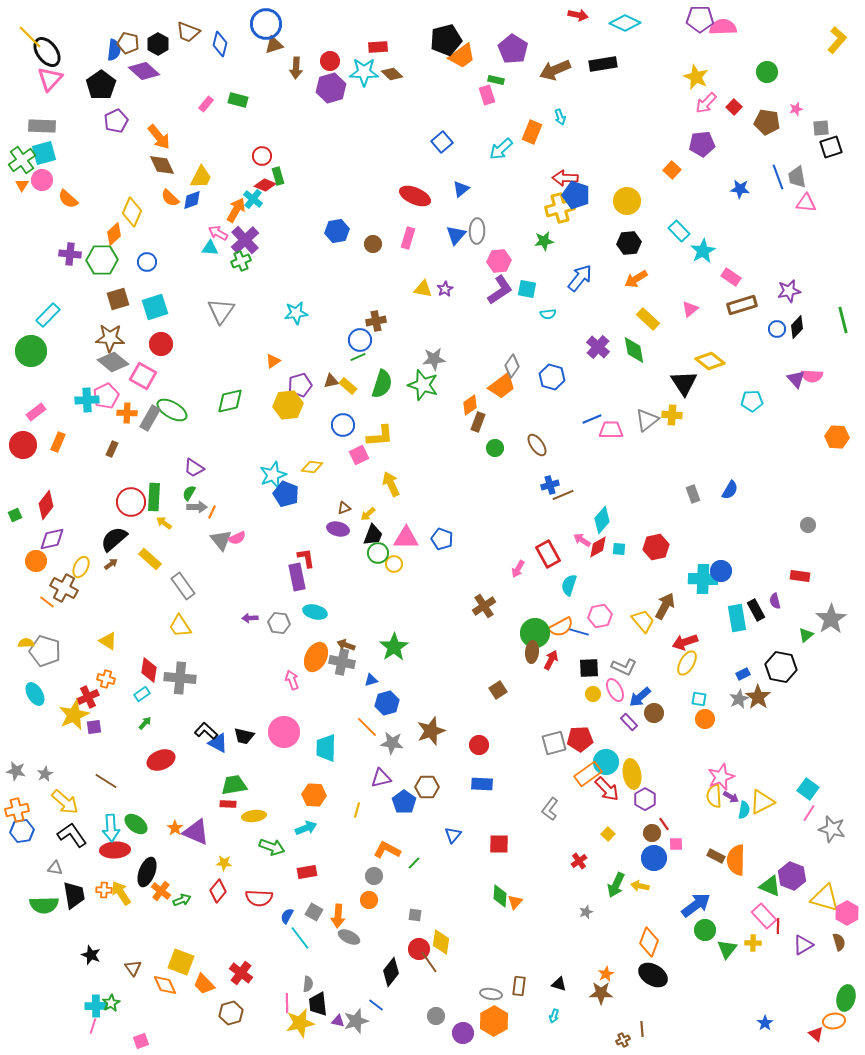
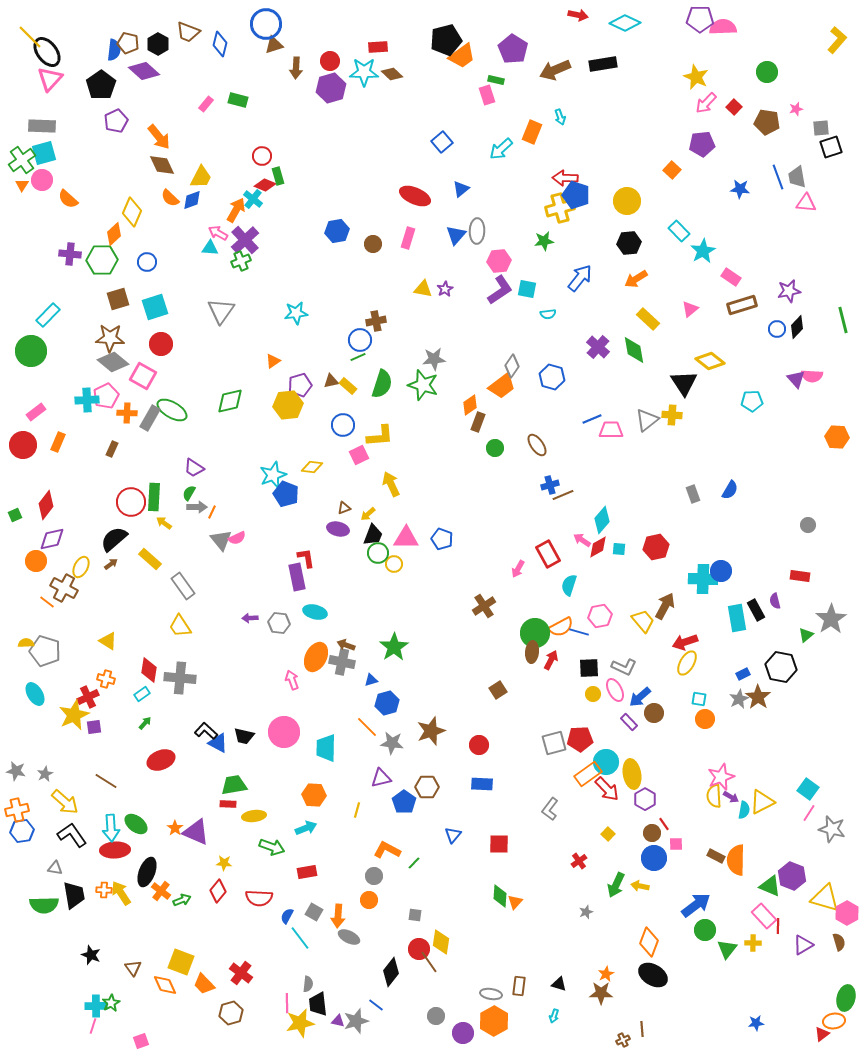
blue star at (765, 1023): moved 9 px left; rotated 28 degrees clockwise
red triangle at (816, 1034): moved 6 px right; rotated 42 degrees clockwise
